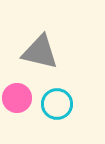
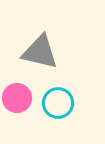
cyan circle: moved 1 px right, 1 px up
